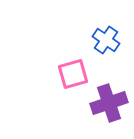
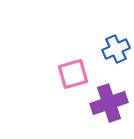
blue cross: moved 10 px right, 9 px down; rotated 32 degrees clockwise
